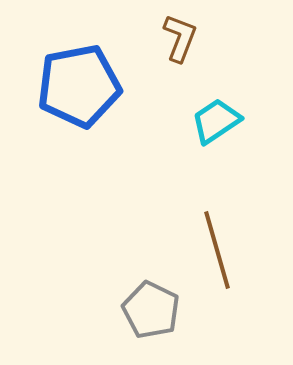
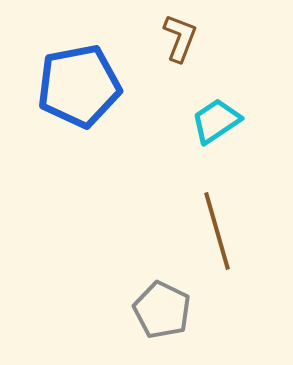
brown line: moved 19 px up
gray pentagon: moved 11 px right
